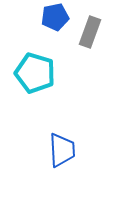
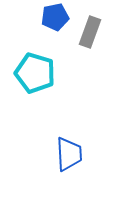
blue trapezoid: moved 7 px right, 4 px down
